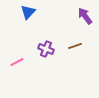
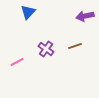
purple arrow: rotated 66 degrees counterclockwise
purple cross: rotated 14 degrees clockwise
